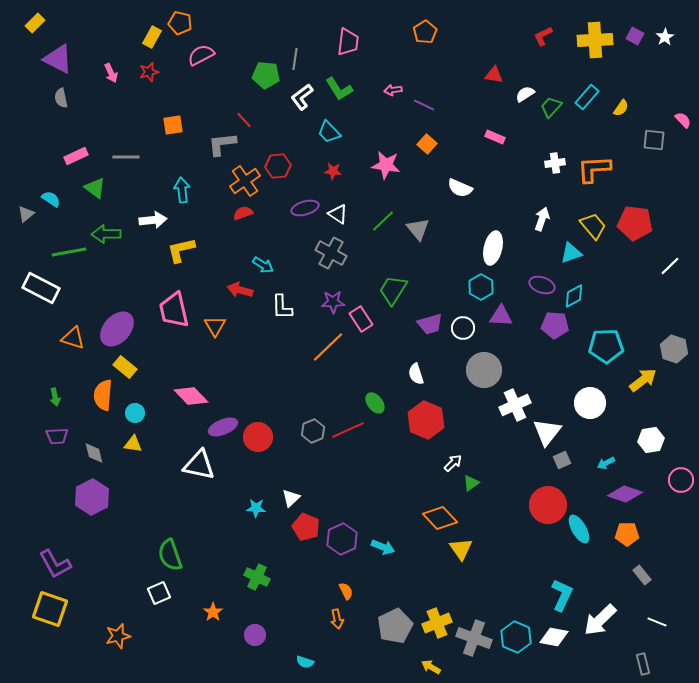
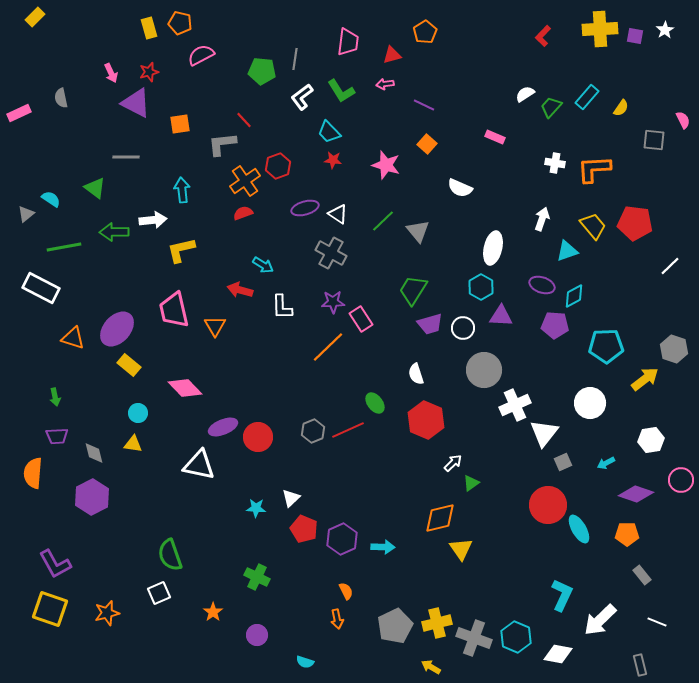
yellow rectangle at (35, 23): moved 6 px up
red L-shape at (543, 36): rotated 20 degrees counterclockwise
purple square at (635, 36): rotated 18 degrees counterclockwise
yellow rectangle at (152, 37): moved 3 px left, 9 px up; rotated 45 degrees counterclockwise
white star at (665, 37): moved 7 px up
yellow cross at (595, 40): moved 5 px right, 11 px up
purple triangle at (58, 59): moved 78 px right, 44 px down
green pentagon at (266, 75): moved 4 px left, 4 px up
red triangle at (494, 75): moved 102 px left, 20 px up; rotated 24 degrees counterclockwise
green L-shape at (339, 89): moved 2 px right, 2 px down
pink arrow at (393, 90): moved 8 px left, 6 px up
pink semicircle at (683, 120): rotated 18 degrees clockwise
orange square at (173, 125): moved 7 px right, 1 px up
pink rectangle at (76, 156): moved 57 px left, 43 px up
white cross at (555, 163): rotated 18 degrees clockwise
pink star at (386, 165): rotated 8 degrees clockwise
red hexagon at (278, 166): rotated 15 degrees counterclockwise
red star at (333, 171): moved 11 px up
gray triangle at (418, 229): moved 2 px down
green arrow at (106, 234): moved 8 px right, 2 px up
green line at (69, 252): moved 5 px left, 5 px up
cyan triangle at (571, 253): moved 4 px left, 2 px up
green trapezoid at (393, 290): moved 20 px right
yellow rectangle at (125, 367): moved 4 px right, 2 px up
yellow arrow at (643, 380): moved 2 px right, 1 px up
orange semicircle at (103, 395): moved 70 px left, 78 px down
pink diamond at (191, 396): moved 6 px left, 8 px up
cyan circle at (135, 413): moved 3 px right
white triangle at (547, 432): moved 3 px left, 1 px down
gray square at (562, 460): moved 1 px right, 2 px down
purple diamond at (625, 494): moved 11 px right
orange diamond at (440, 518): rotated 60 degrees counterclockwise
red pentagon at (306, 527): moved 2 px left, 2 px down
cyan arrow at (383, 547): rotated 20 degrees counterclockwise
yellow cross at (437, 623): rotated 8 degrees clockwise
purple circle at (255, 635): moved 2 px right
orange star at (118, 636): moved 11 px left, 23 px up
white diamond at (554, 637): moved 4 px right, 17 px down
gray rectangle at (643, 664): moved 3 px left, 1 px down
